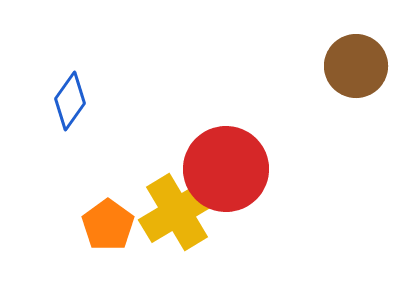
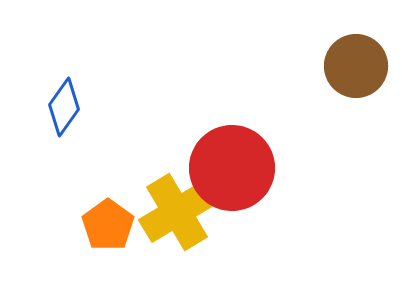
blue diamond: moved 6 px left, 6 px down
red circle: moved 6 px right, 1 px up
